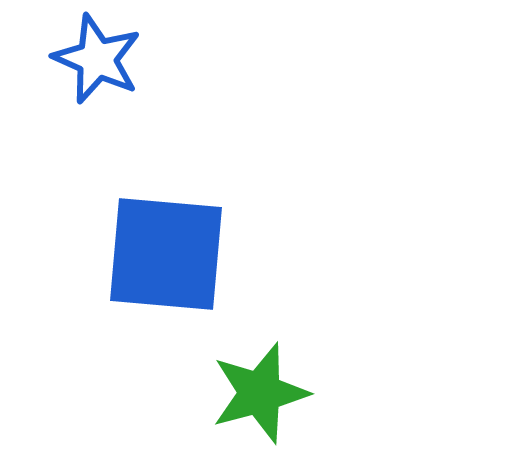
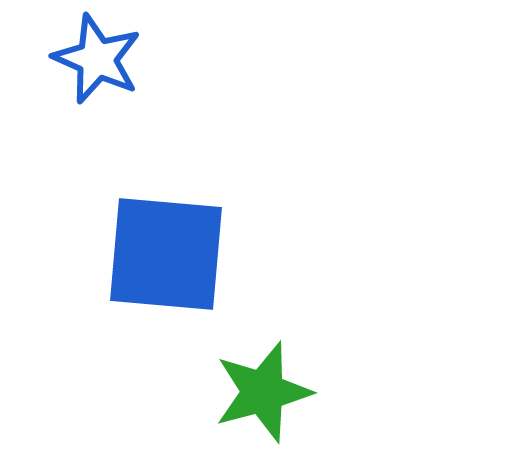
green star: moved 3 px right, 1 px up
